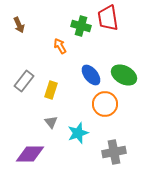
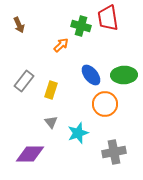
orange arrow: moved 1 px right, 1 px up; rotated 77 degrees clockwise
green ellipse: rotated 30 degrees counterclockwise
